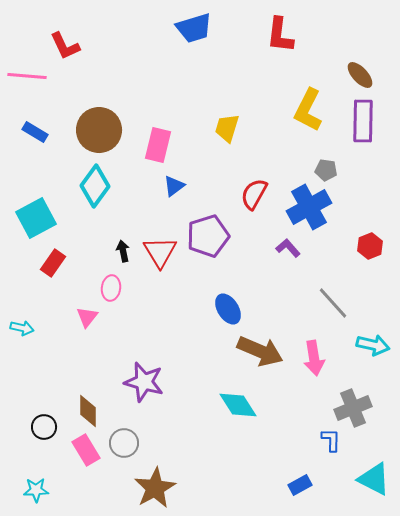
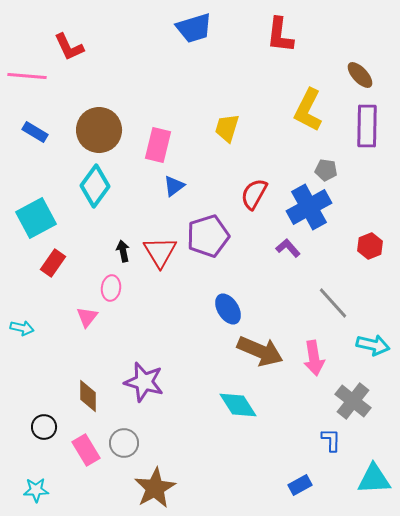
red L-shape at (65, 46): moved 4 px right, 1 px down
purple rectangle at (363, 121): moved 4 px right, 5 px down
gray cross at (353, 408): moved 7 px up; rotated 30 degrees counterclockwise
brown diamond at (88, 411): moved 15 px up
cyan triangle at (374, 479): rotated 30 degrees counterclockwise
